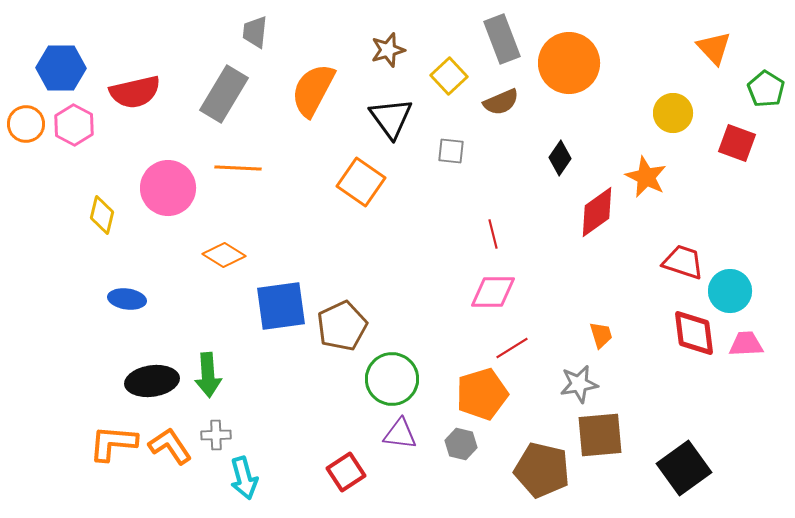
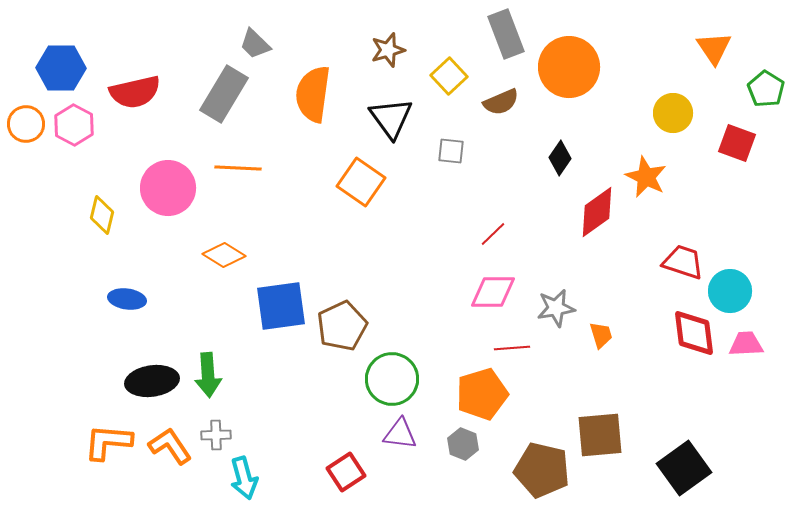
gray trapezoid at (255, 32): moved 12 px down; rotated 52 degrees counterclockwise
gray rectangle at (502, 39): moved 4 px right, 5 px up
orange triangle at (714, 48): rotated 9 degrees clockwise
orange circle at (569, 63): moved 4 px down
orange semicircle at (313, 90): moved 4 px down; rotated 20 degrees counterclockwise
red line at (493, 234): rotated 60 degrees clockwise
red line at (512, 348): rotated 28 degrees clockwise
gray star at (579, 384): moved 23 px left, 76 px up
orange L-shape at (113, 443): moved 5 px left, 1 px up
gray hexagon at (461, 444): moved 2 px right; rotated 8 degrees clockwise
